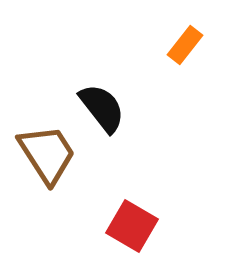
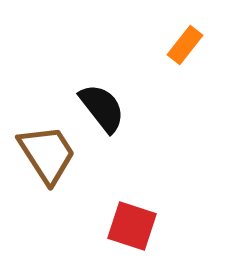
red square: rotated 12 degrees counterclockwise
